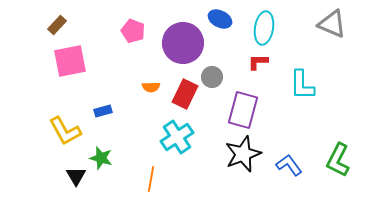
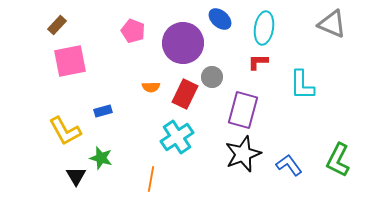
blue ellipse: rotated 15 degrees clockwise
